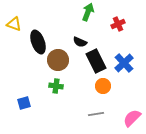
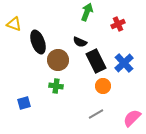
green arrow: moved 1 px left
gray line: rotated 21 degrees counterclockwise
